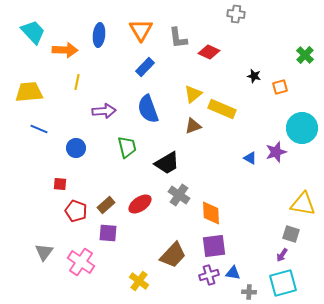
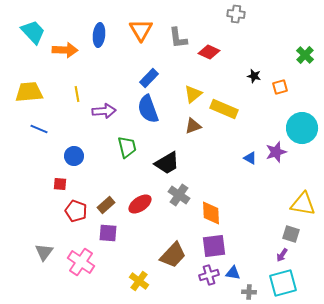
blue rectangle at (145, 67): moved 4 px right, 11 px down
yellow line at (77, 82): moved 12 px down; rotated 21 degrees counterclockwise
yellow rectangle at (222, 109): moved 2 px right
blue circle at (76, 148): moved 2 px left, 8 px down
